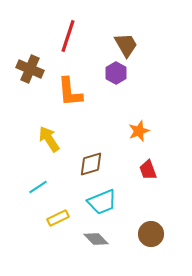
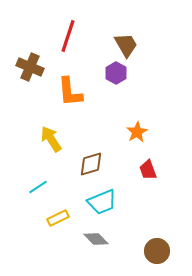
brown cross: moved 2 px up
orange star: moved 2 px left, 1 px down; rotated 10 degrees counterclockwise
yellow arrow: moved 2 px right
brown circle: moved 6 px right, 17 px down
